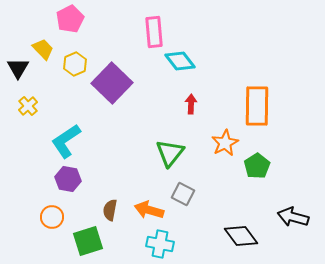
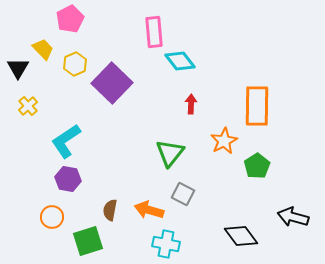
orange star: moved 1 px left, 2 px up
cyan cross: moved 6 px right
